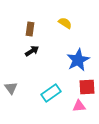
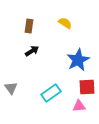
brown rectangle: moved 1 px left, 3 px up
